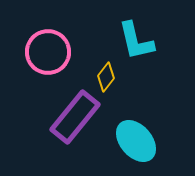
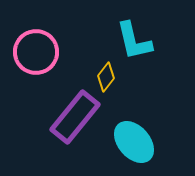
cyan L-shape: moved 2 px left
pink circle: moved 12 px left
cyan ellipse: moved 2 px left, 1 px down
